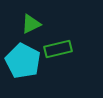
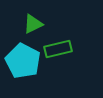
green triangle: moved 2 px right
